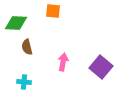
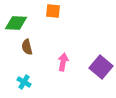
cyan cross: rotated 24 degrees clockwise
